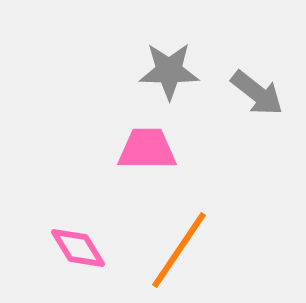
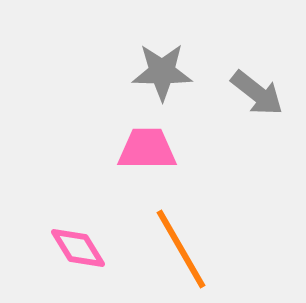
gray star: moved 7 px left, 1 px down
orange line: moved 2 px right, 1 px up; rotated 64 degrees counterclockwise
